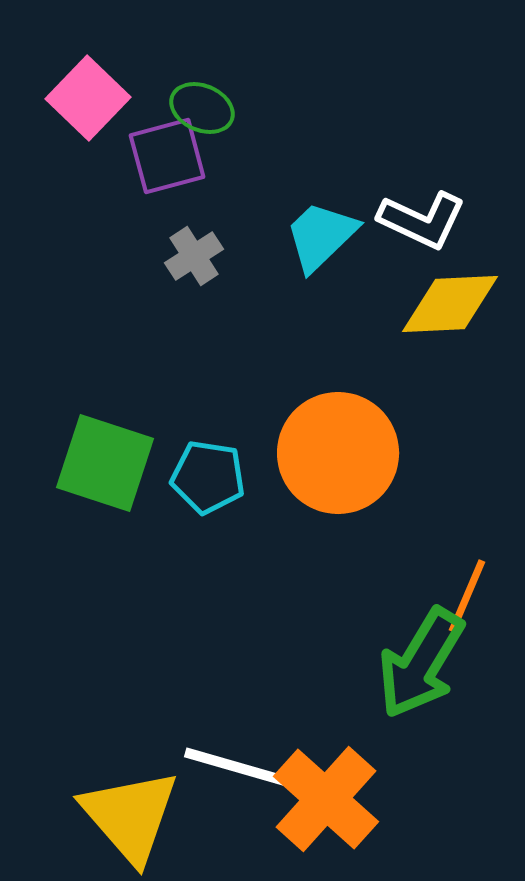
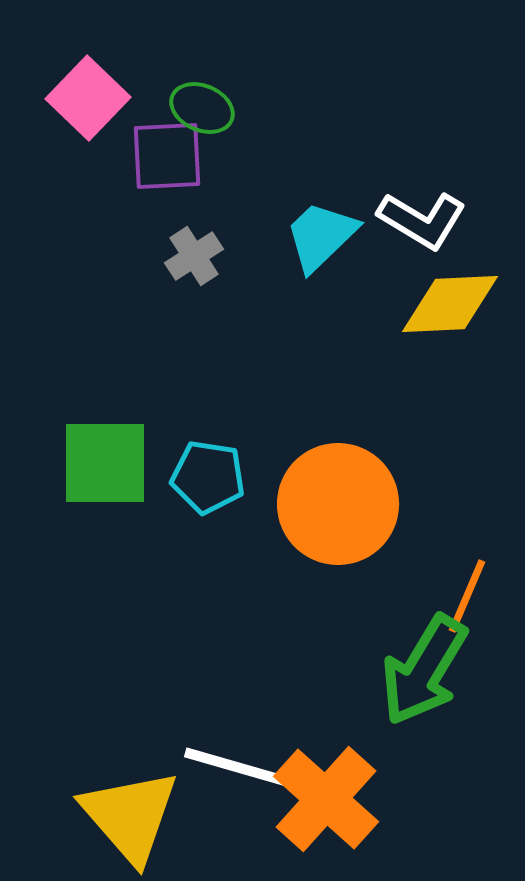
purple square: rotated 12 degrees clockwise
white L-shape: rotated 6 degrees clockwise
orange circle: moved 51 px down
green square: rotated 18 degrees counterclockwise
green arrow: moved 3 px right, 7 px down
